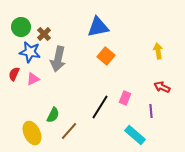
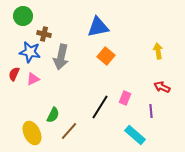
green circle: moved 2 px right, 11 px up
brown cross: rotated 32 degrees counterclockwise
gray arrow: moved 3 px right, 2 px up
